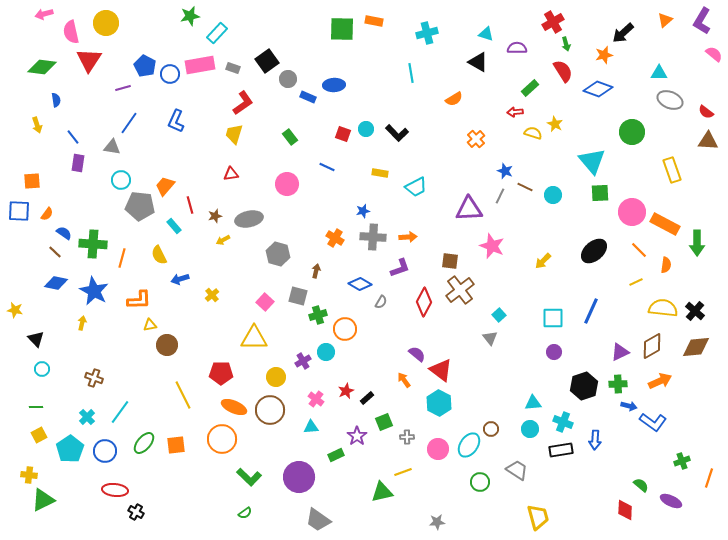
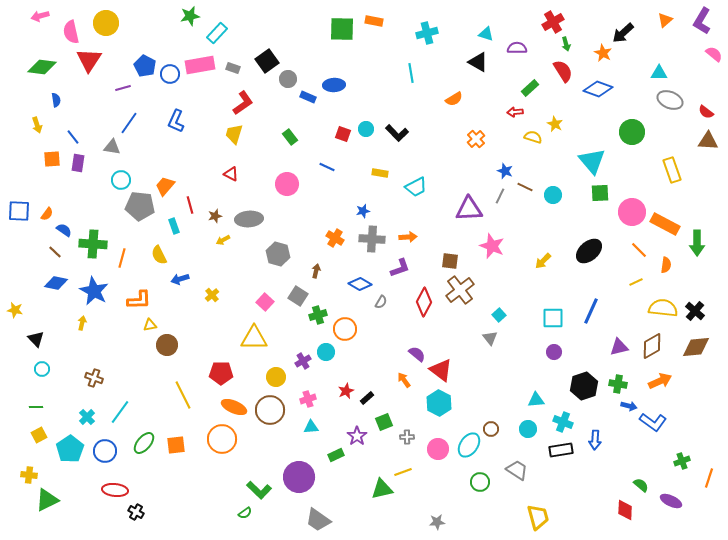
pink arrow at (44, 14): moved 4 px left, 2 px down
orange star at (604, 55): moved 1 px left, 2 px up; rotated 30 degrees counterclockwise
yellow semicircle at (533, 133): moved 4 px down
red triangle at (231, 174): rotated 35 degrees clockwise
orange square at (32, 181): moved 20 px right, 22 px up
gray ellipse at (249, 219): rotated 8 degrees clockwise
cyan rectangle at (174, 226): rotated 21 degrees clockwise
blue semicircle at (64, 233): moved 3 px up
gray cross at (373, 237): moved 1 px left, 2 px down
black ellipse at (594, 251): moved 5 px left
gray square at (298, 296): rotated 18 degrees clockwise
purple triangle at (620, 352): moved 1 px left, 5 px up; rotated 12 degrees clockwise
green cross at (618, 384): rotated 12 degrees clockwise
pink cross at (316, 399): moved 8 px left; rotated 35 degrees clockwise
cyan triangle at (533, 403): moved 3 px right, 3 px up
cyan circle at (530, 429): moved 2 px left
green L-shape at (249, 477): moved 10 px right, 13 px down
green triangle at (382, 492): moved 3 px up
green triangle at (43, 500): moved 4 px right
